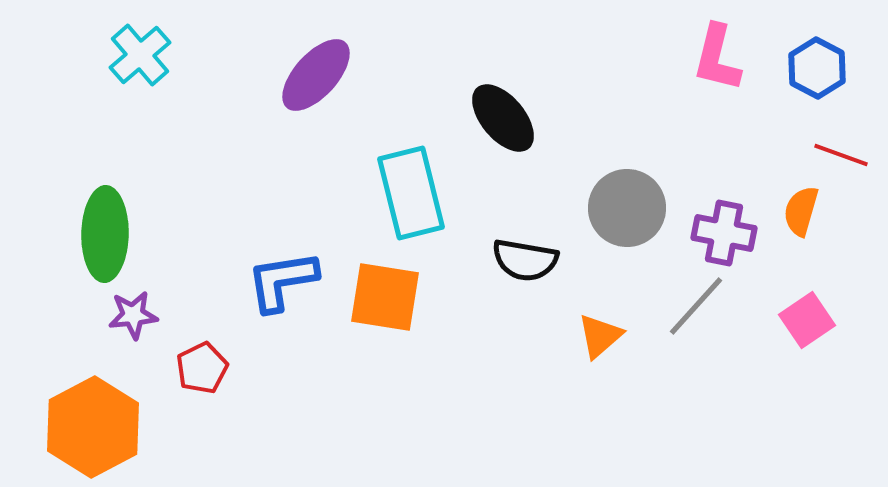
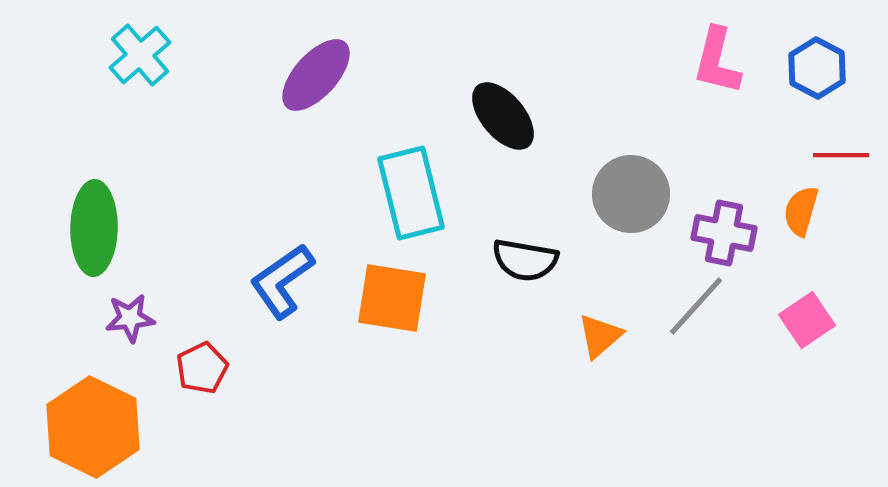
pink L-shape: moved 3 px down
black ellipse: moved 2 px up
red line: rotated 20 degrees counterclockwise
gray circle: moved 4 px right, 14 px up
green ellipse: moved 11 px left, 6 px up
blue L-shape: rotated 26 degrees counterclockwise
orange square: moved 7 px right, 1 px down
purple star: moved 3 px left, 3 px down
orange hexagon: rotated 6 degrees counterclockwise
